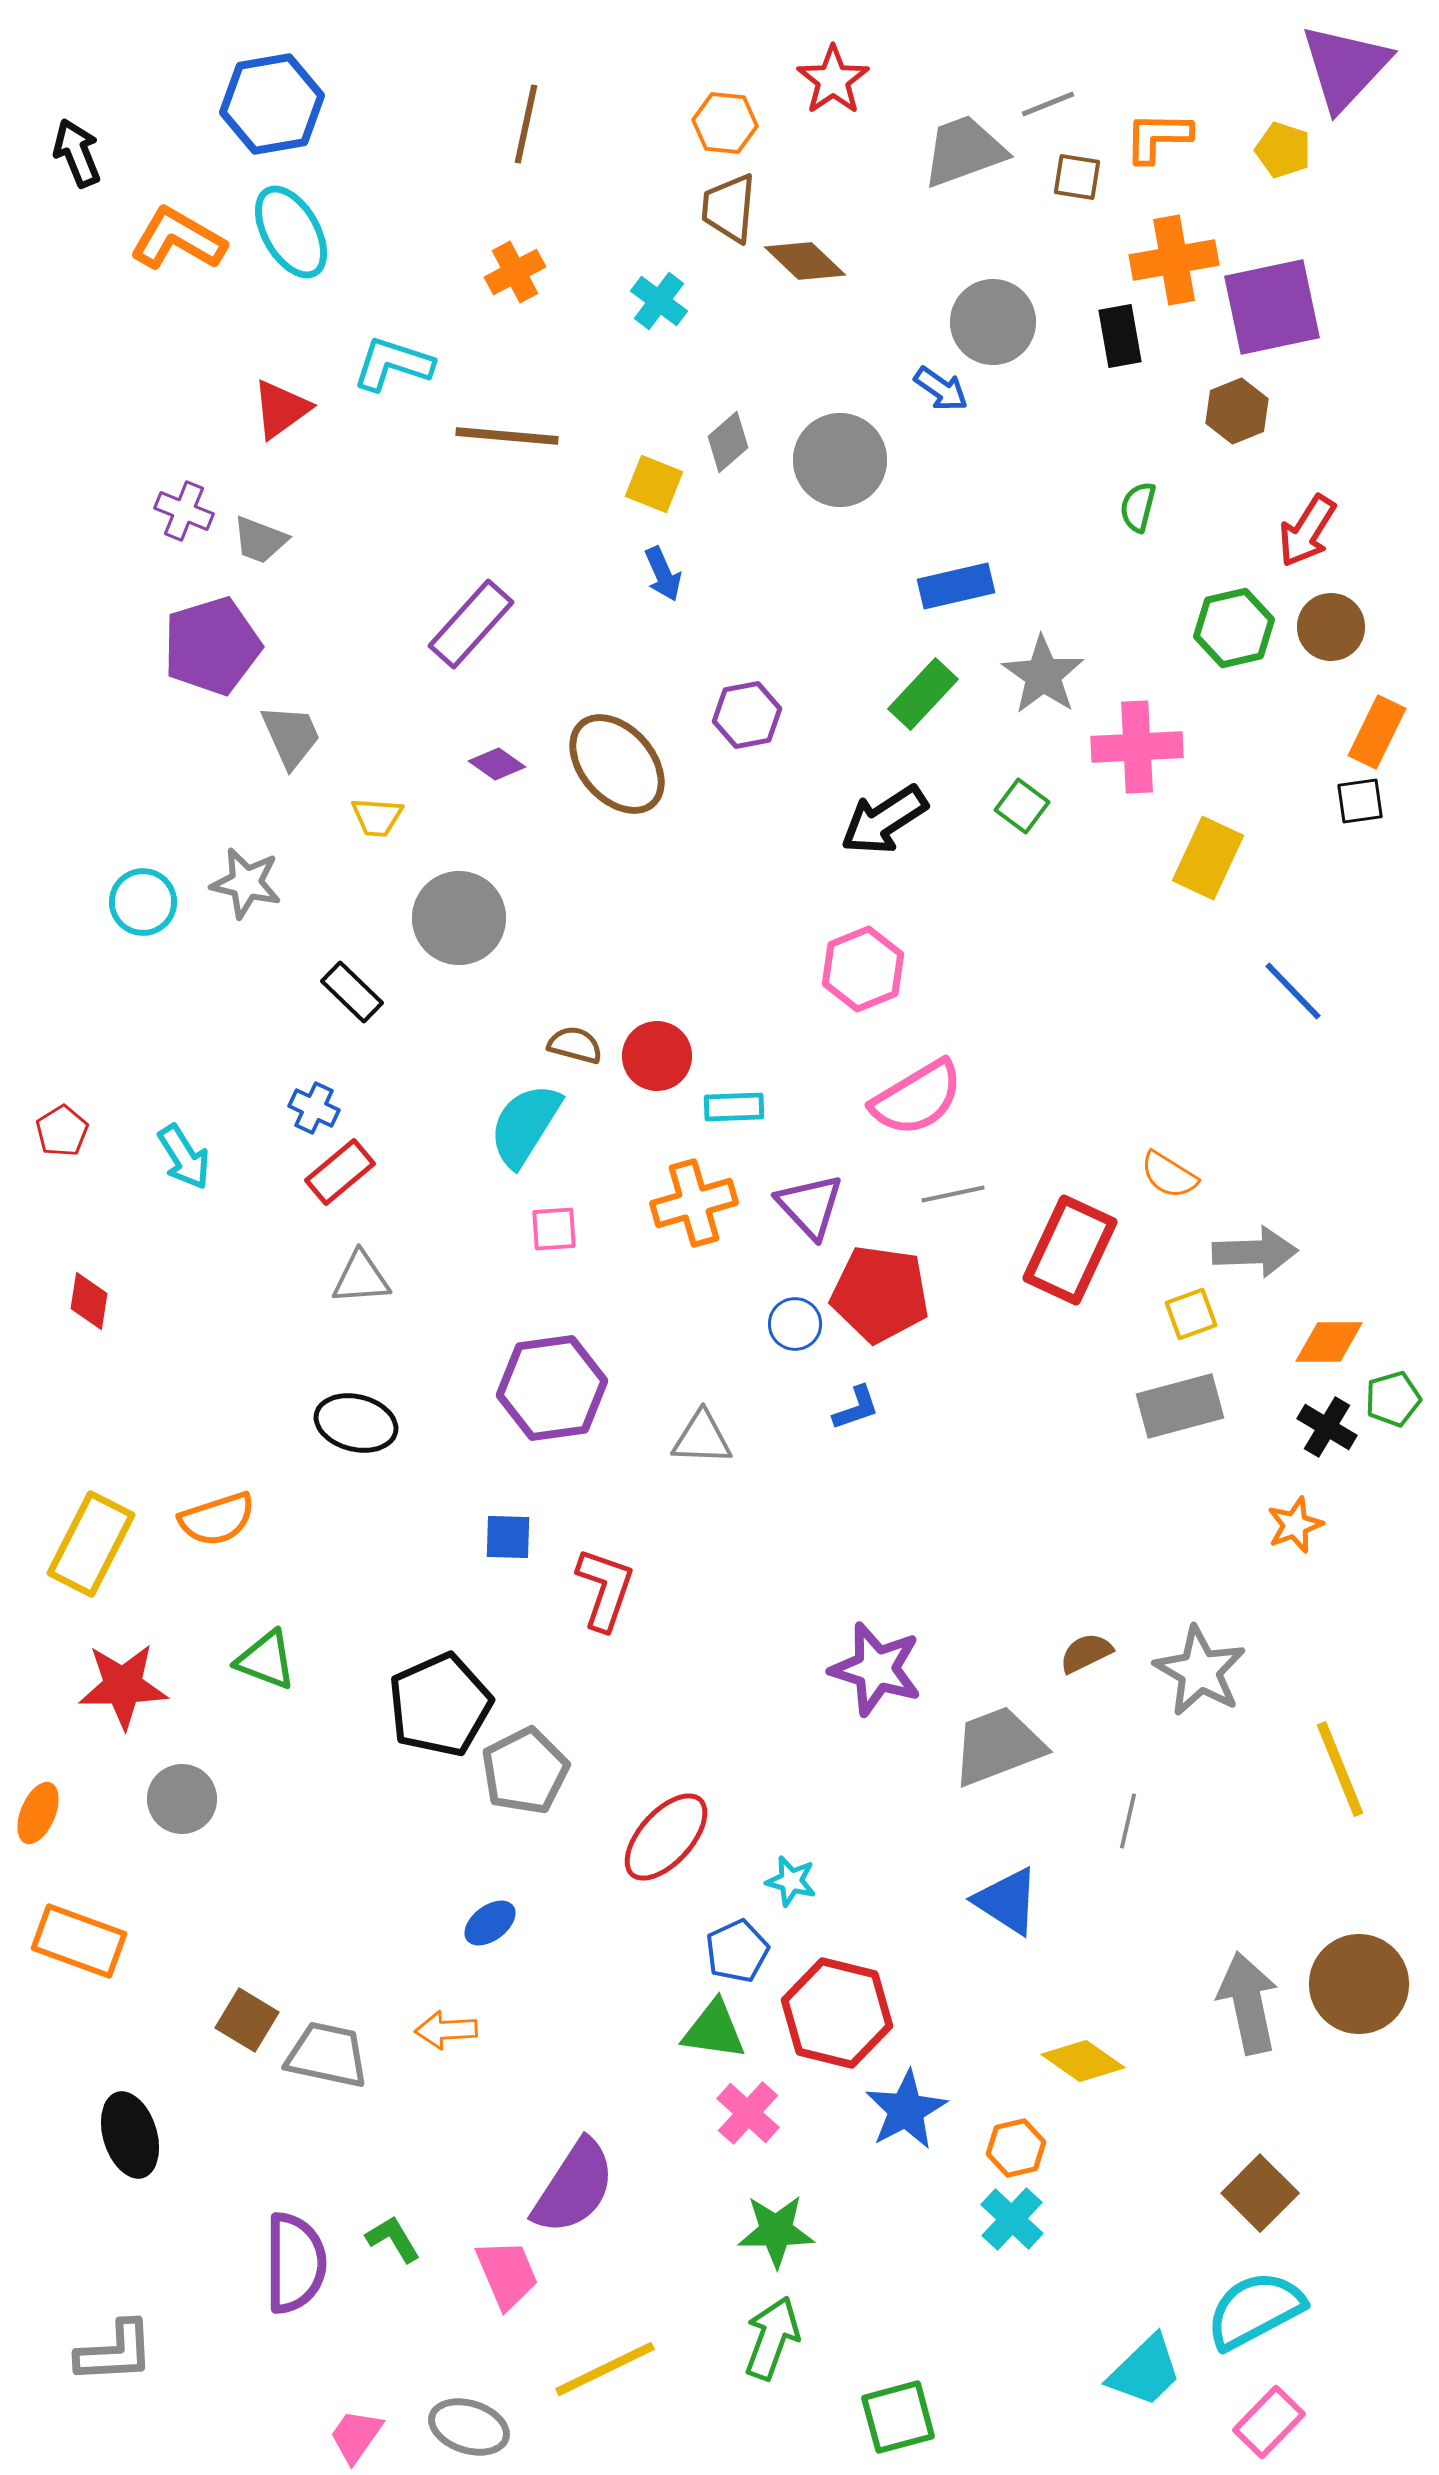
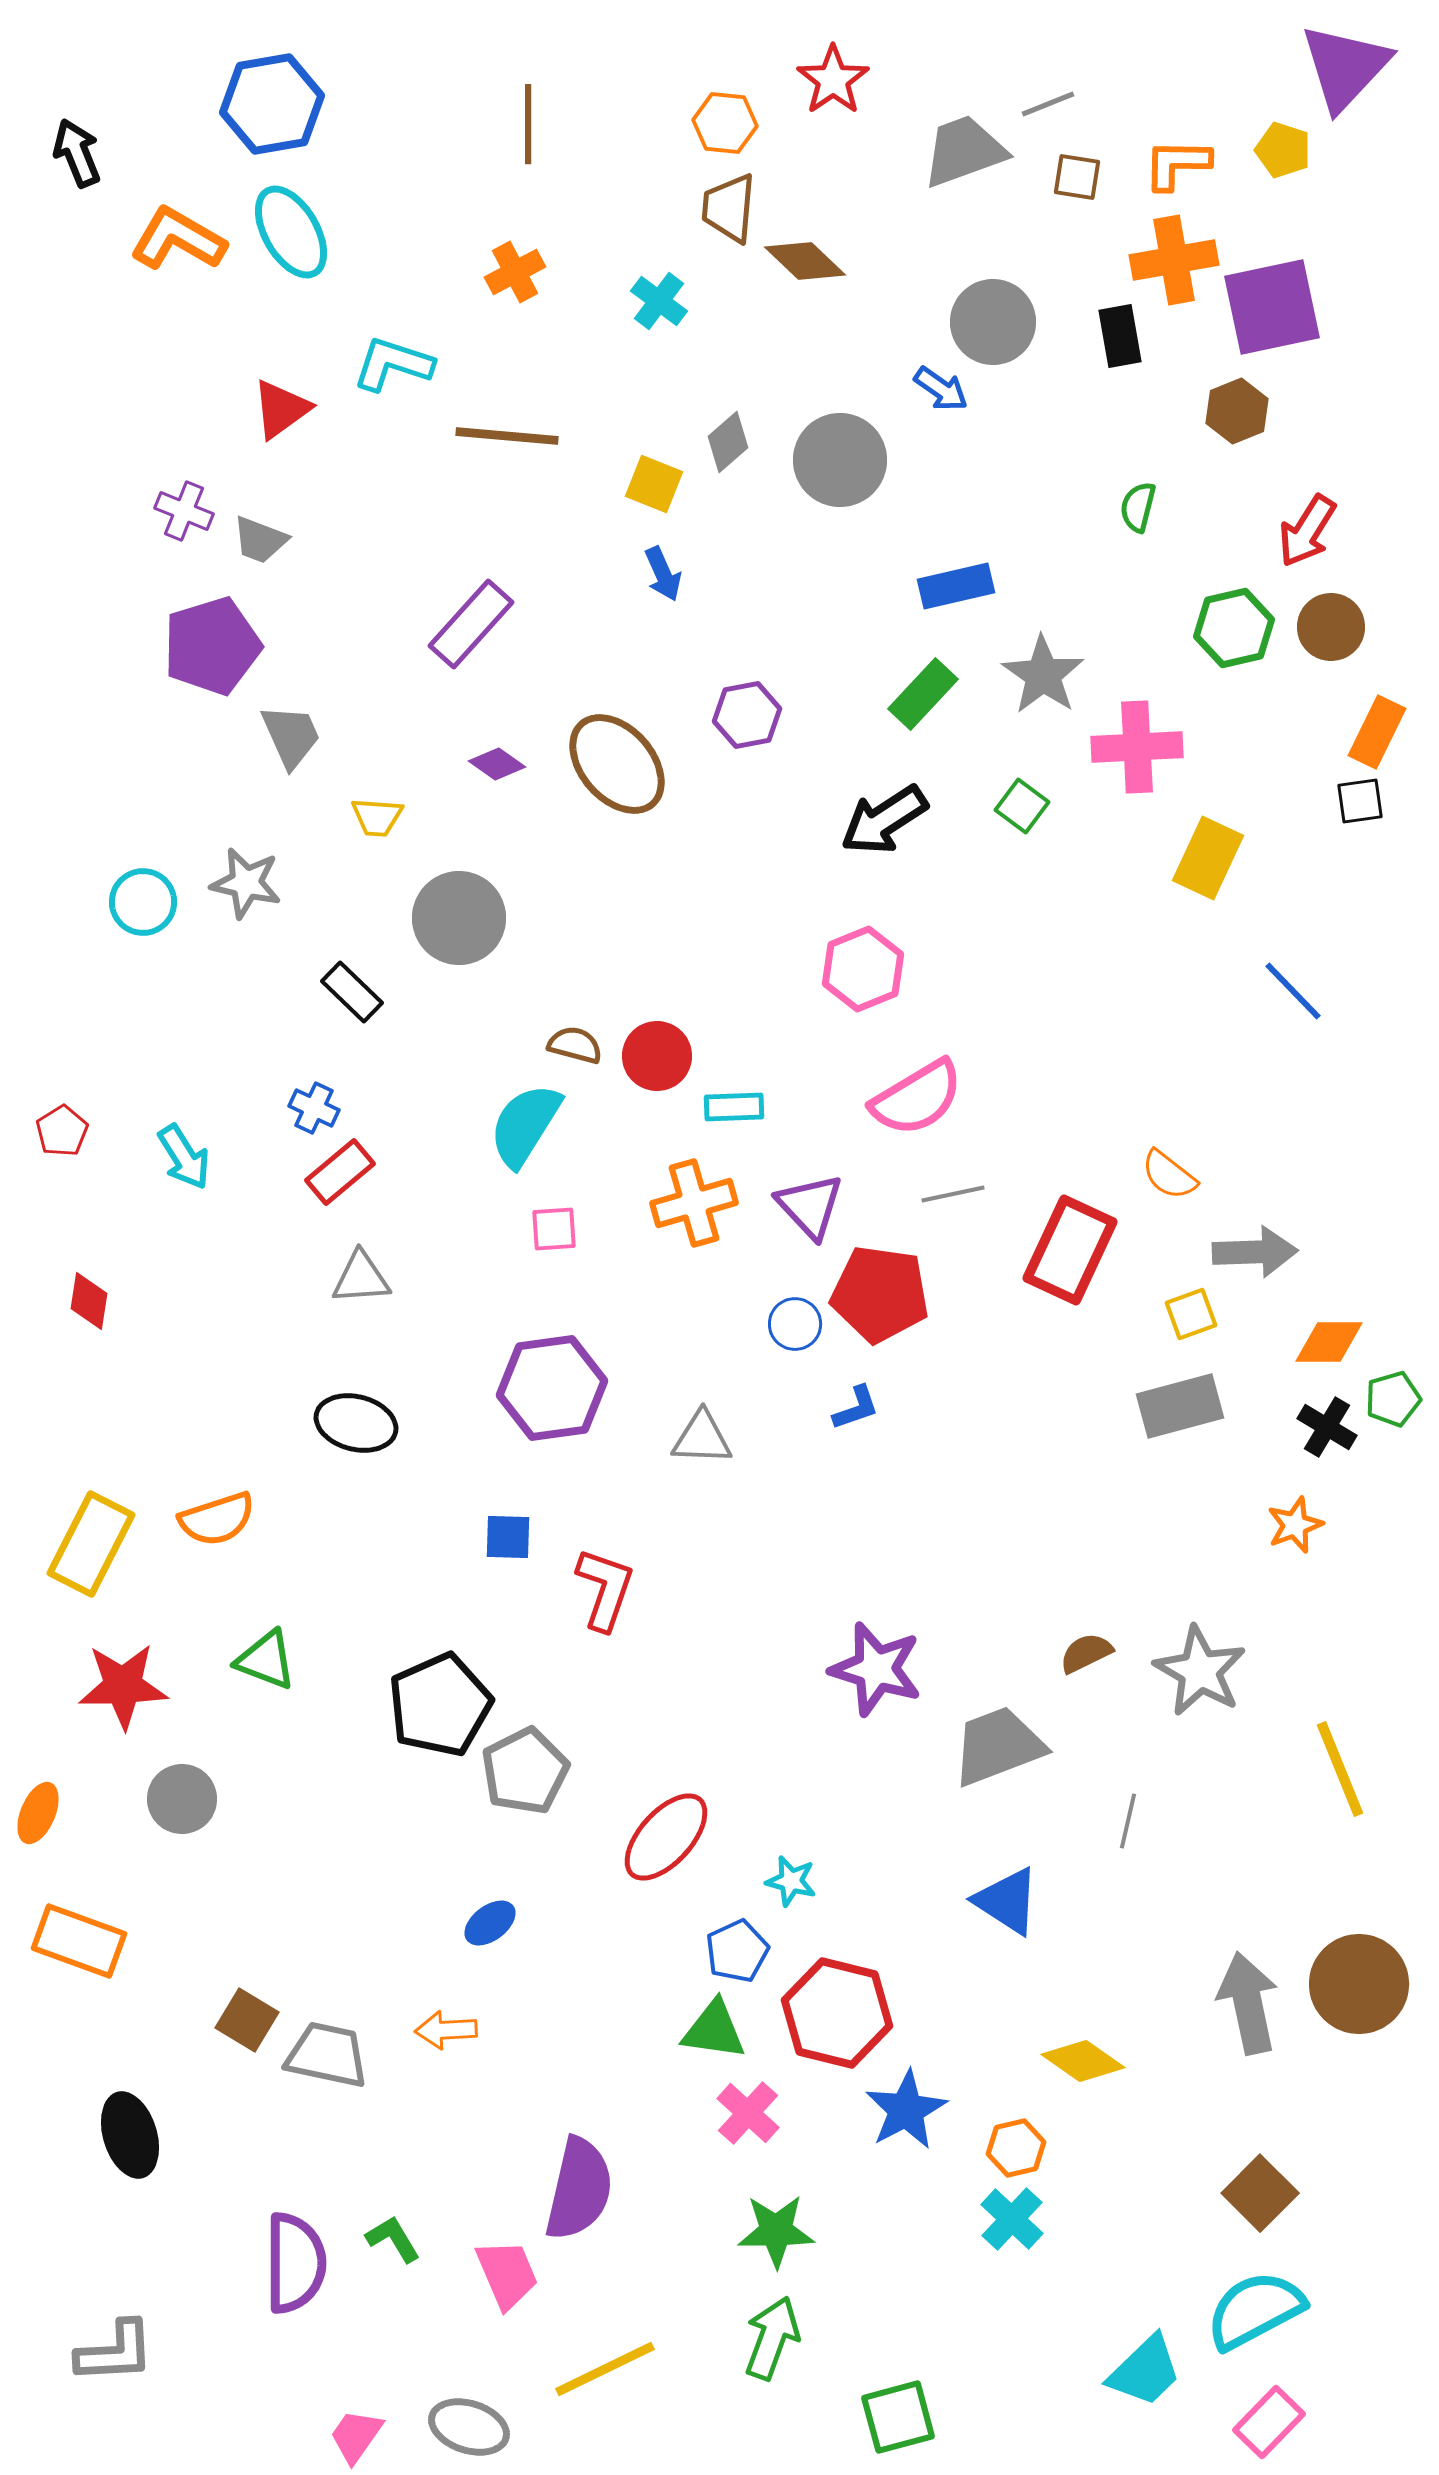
brown line at (526, 124): moved 2 px right; rotated 12 degrees counterclockwise
orange L-shape at (1158, 137): moved 19 px right, 27 px down
orange semicircle at (1169, 1175): rotated 6 degrees clockwise
purple semicircle at (574, 2187): moved 5 px right, 2 px down; rotated 20 degrees counterclockwise
